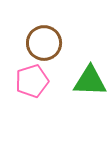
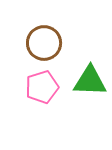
pink pentagon: moved 10 px right, 6 px down
